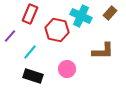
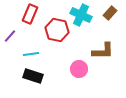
cyan cross: moved 1 px up
cyan line: moved 1 px right, 2 px down; rotated 42 degrees clockwise
pink circle: moved 12 px right
